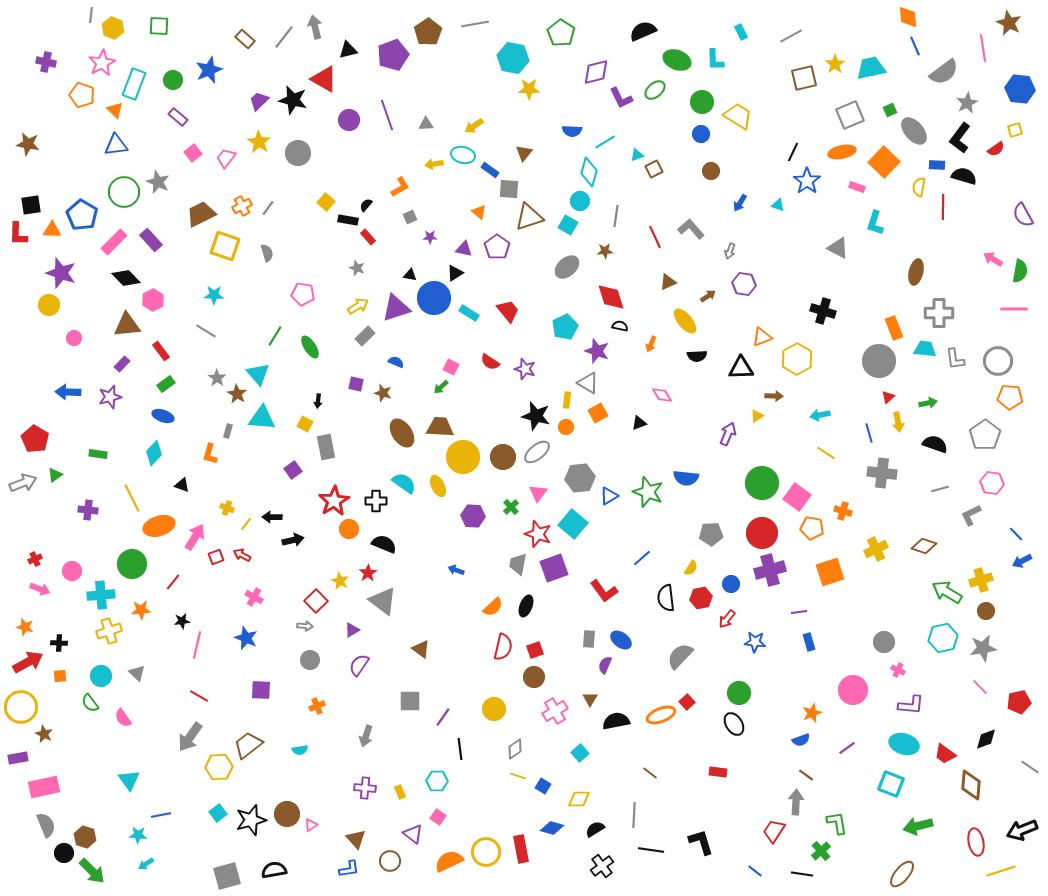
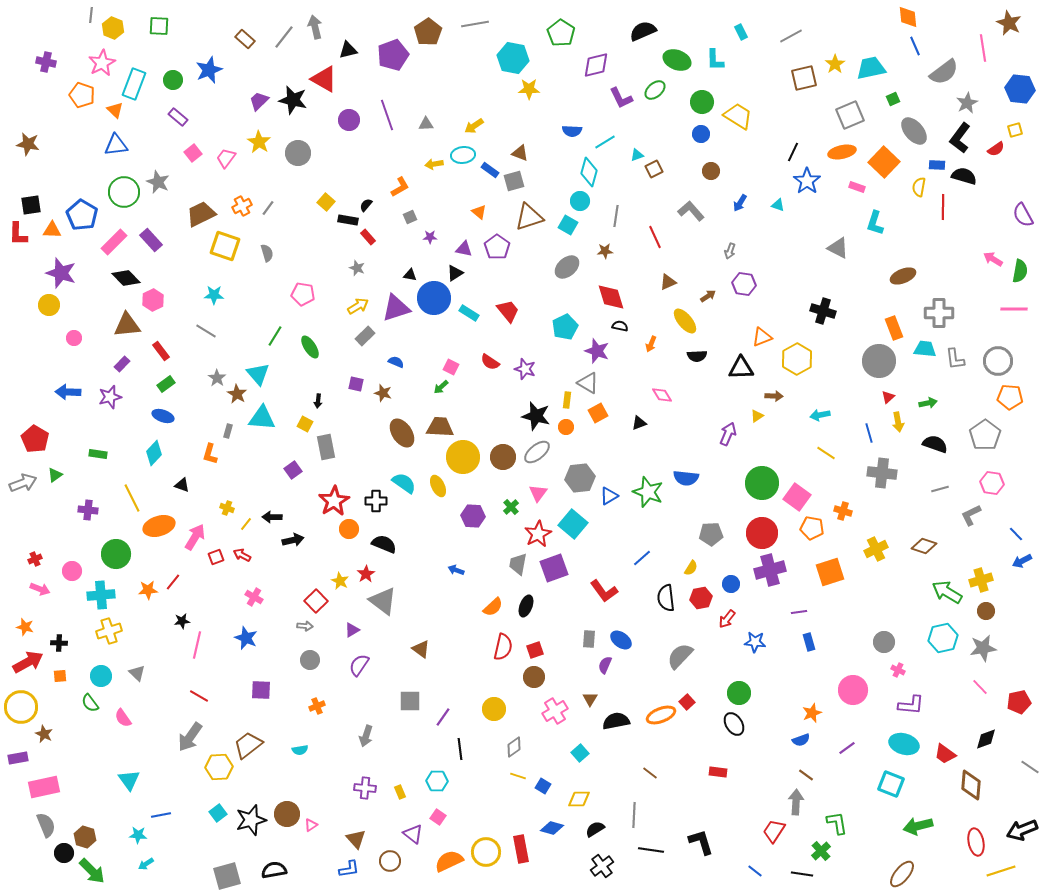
purple diamond at (596, 72): moved 7 px up
green square at (890, 110): moved 3 px right, 11 px up
brown triangle at (524, 153): moved 4 px left; rotated 48 degrees counterclockwise
cyan ellipse at (463, 155): rotated 20 degrees counterclockwise
gray square at (509, 189): moved 5 px right, 8 px up; rotated 20 degrees counterclockwise
gray L-shape at (691, 229): moved 18 px up
brown ellipse at (916, 272): moved 13 px left, 4 px down; rotated 55 degrees clockwise
red star at (538, 534): rotated 24 degrees clockwise
green circle at (132, 564): moved 16 px left, 10 px up
red star at (368, 573): moved 2 px left, 1 px down
orange star at (141, 610): moved 7 px right, 20 px up
gray diamond at (515, 749): moved 1 px left, 2 px up
